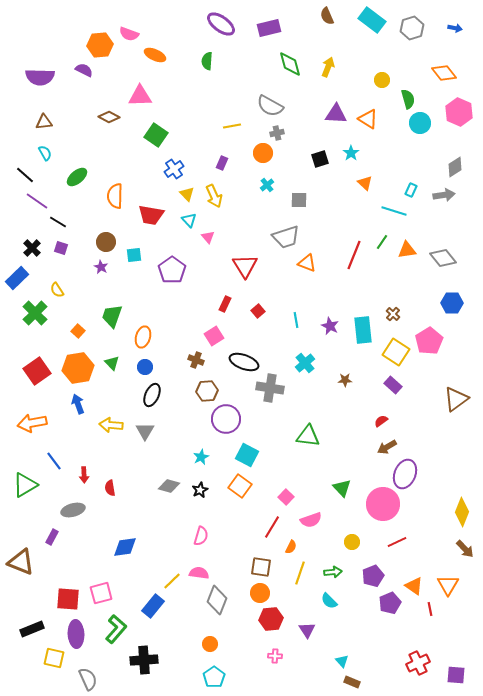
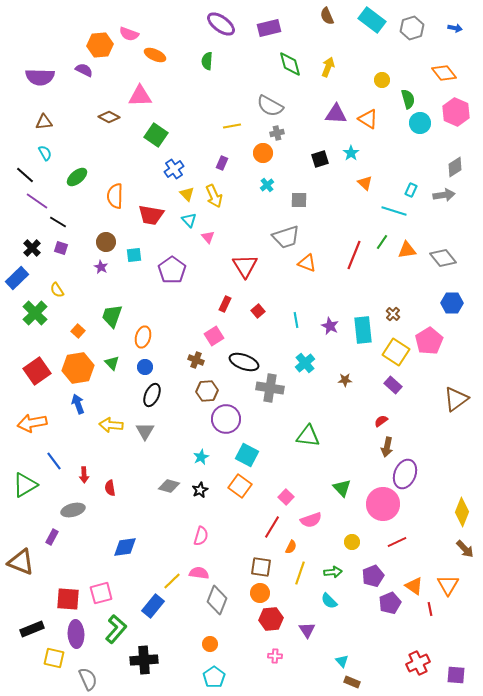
pink hexagon at (459, 112): moved 3 px left
brown arrow at (387, 447): rotated 48 degrees counterclockwise
